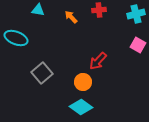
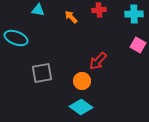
cyan cross: moved 2 px left; rotated 12 degrees clockwise
gray square: rotated 30 degrees clockwise
orange circle: moved 1 px left, 1 px up
